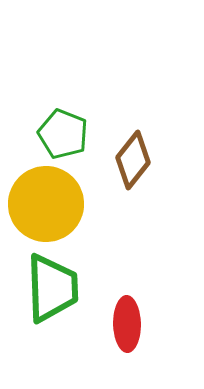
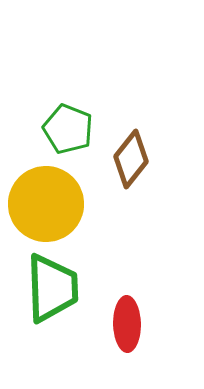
green pentagon: moved 5 px right, 5 px up
brown diamond: moved 2 px left, 1 px up
